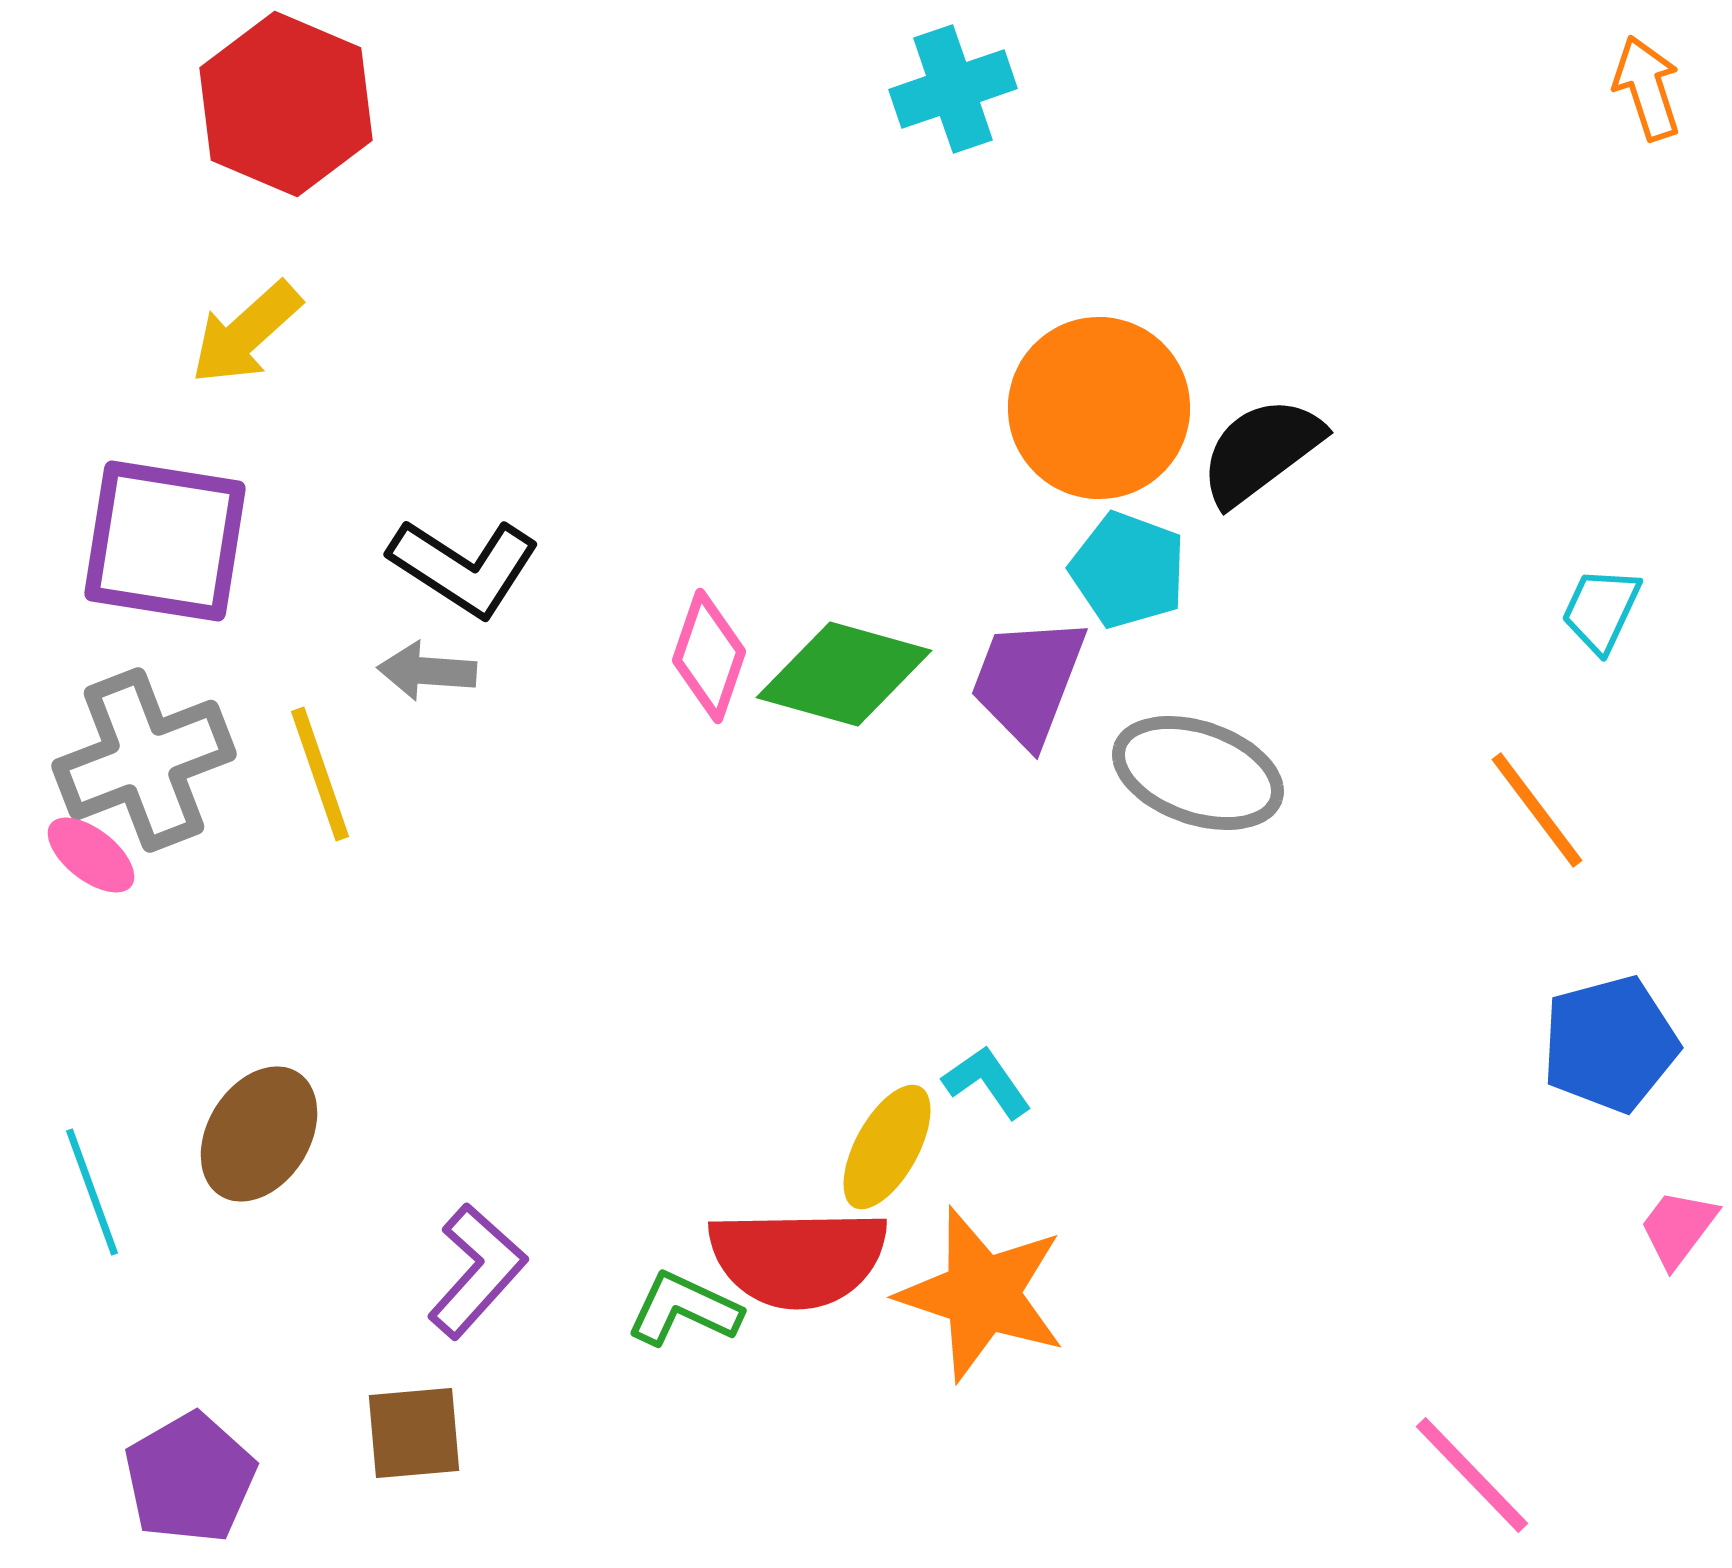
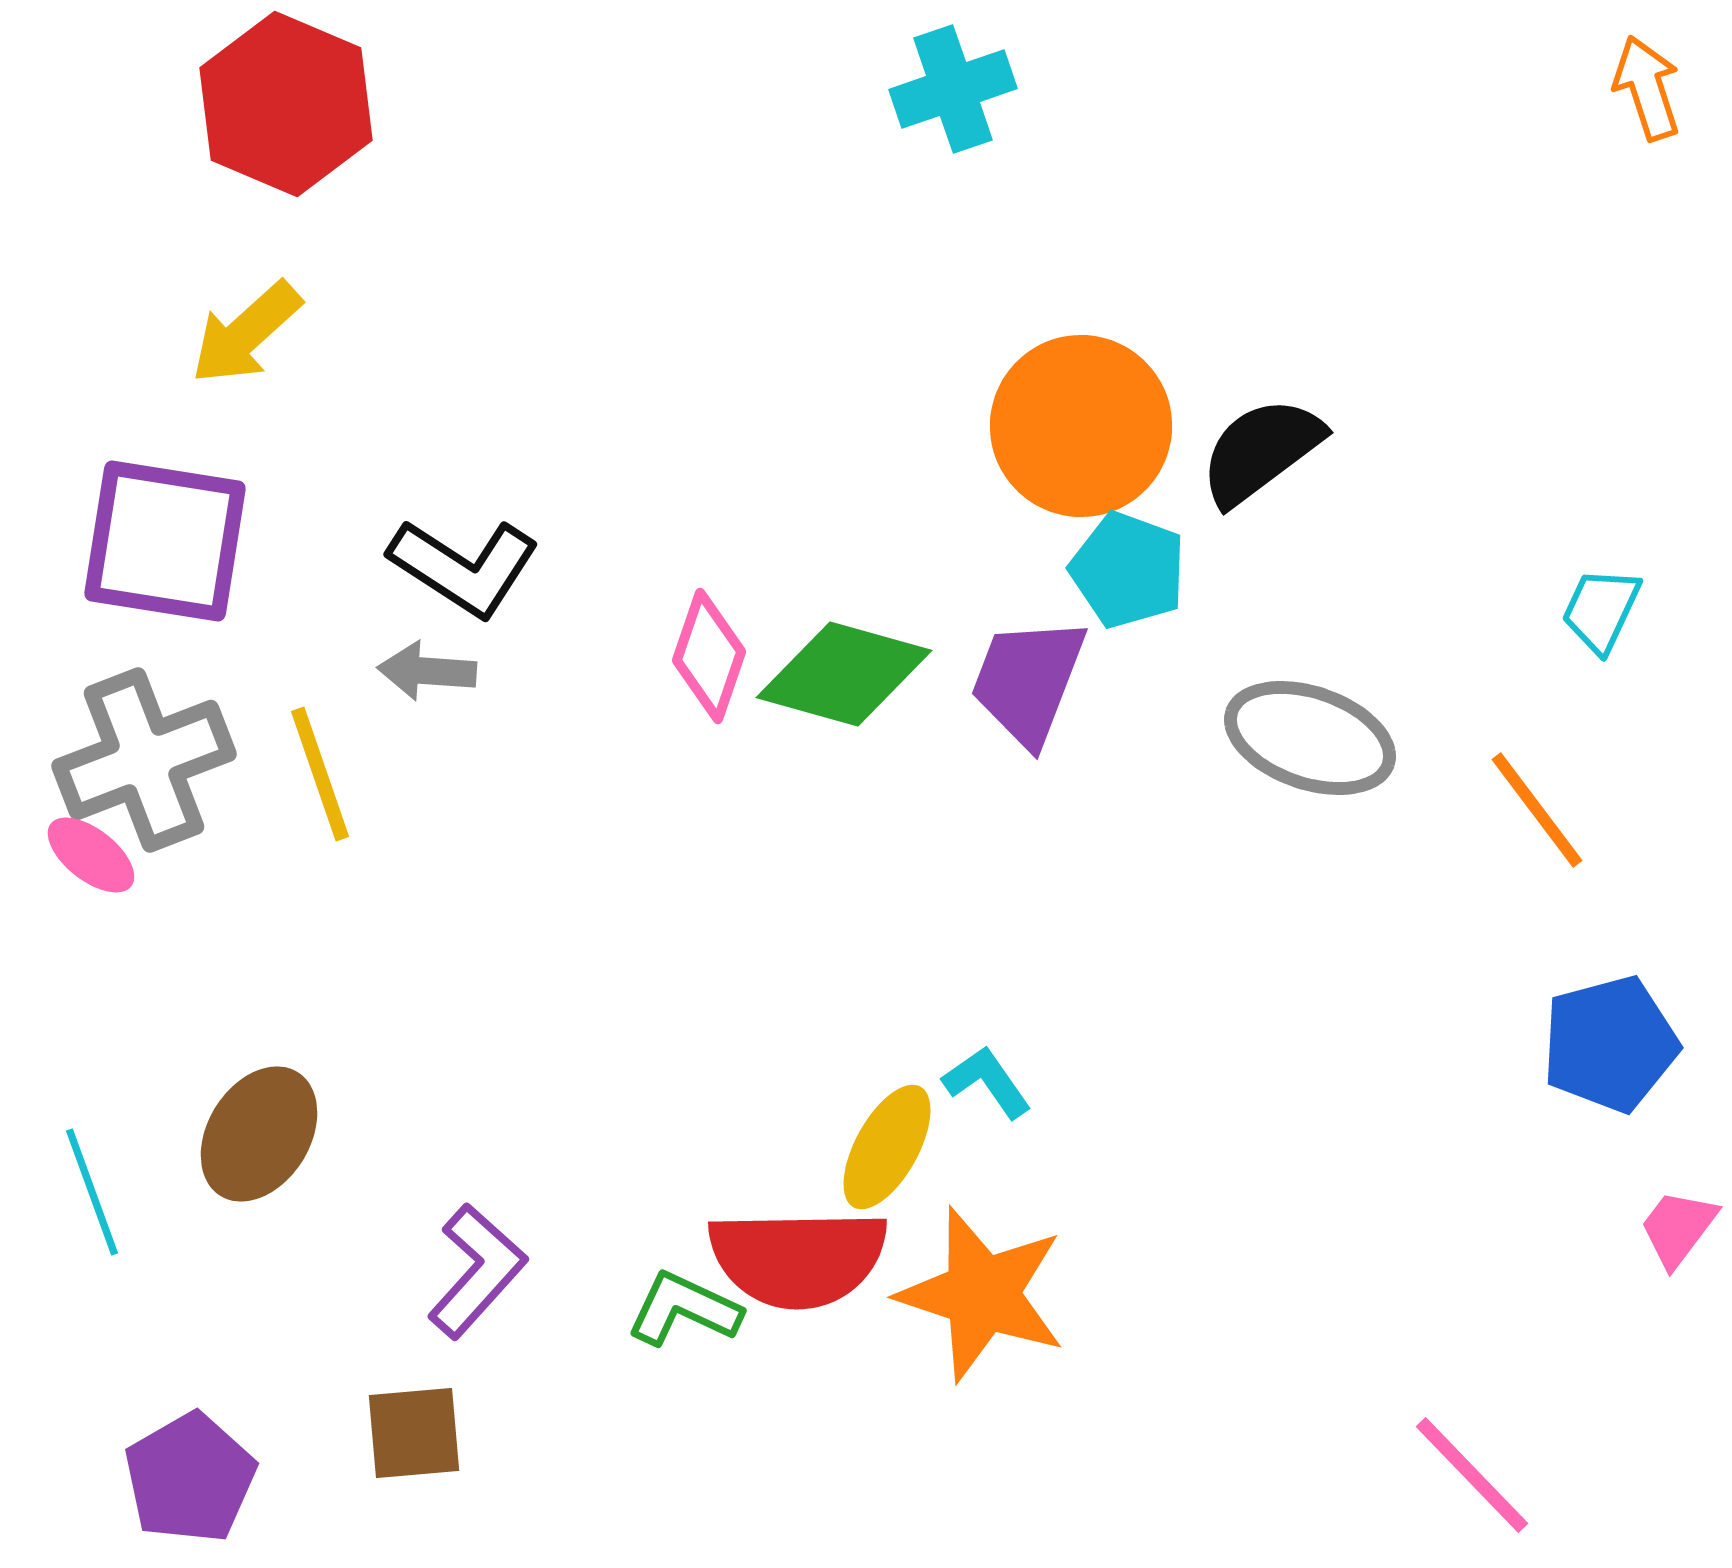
orange circle: moved 18 px left, 18 px down
gray ellipse: moved 112 px right, 35 px up
